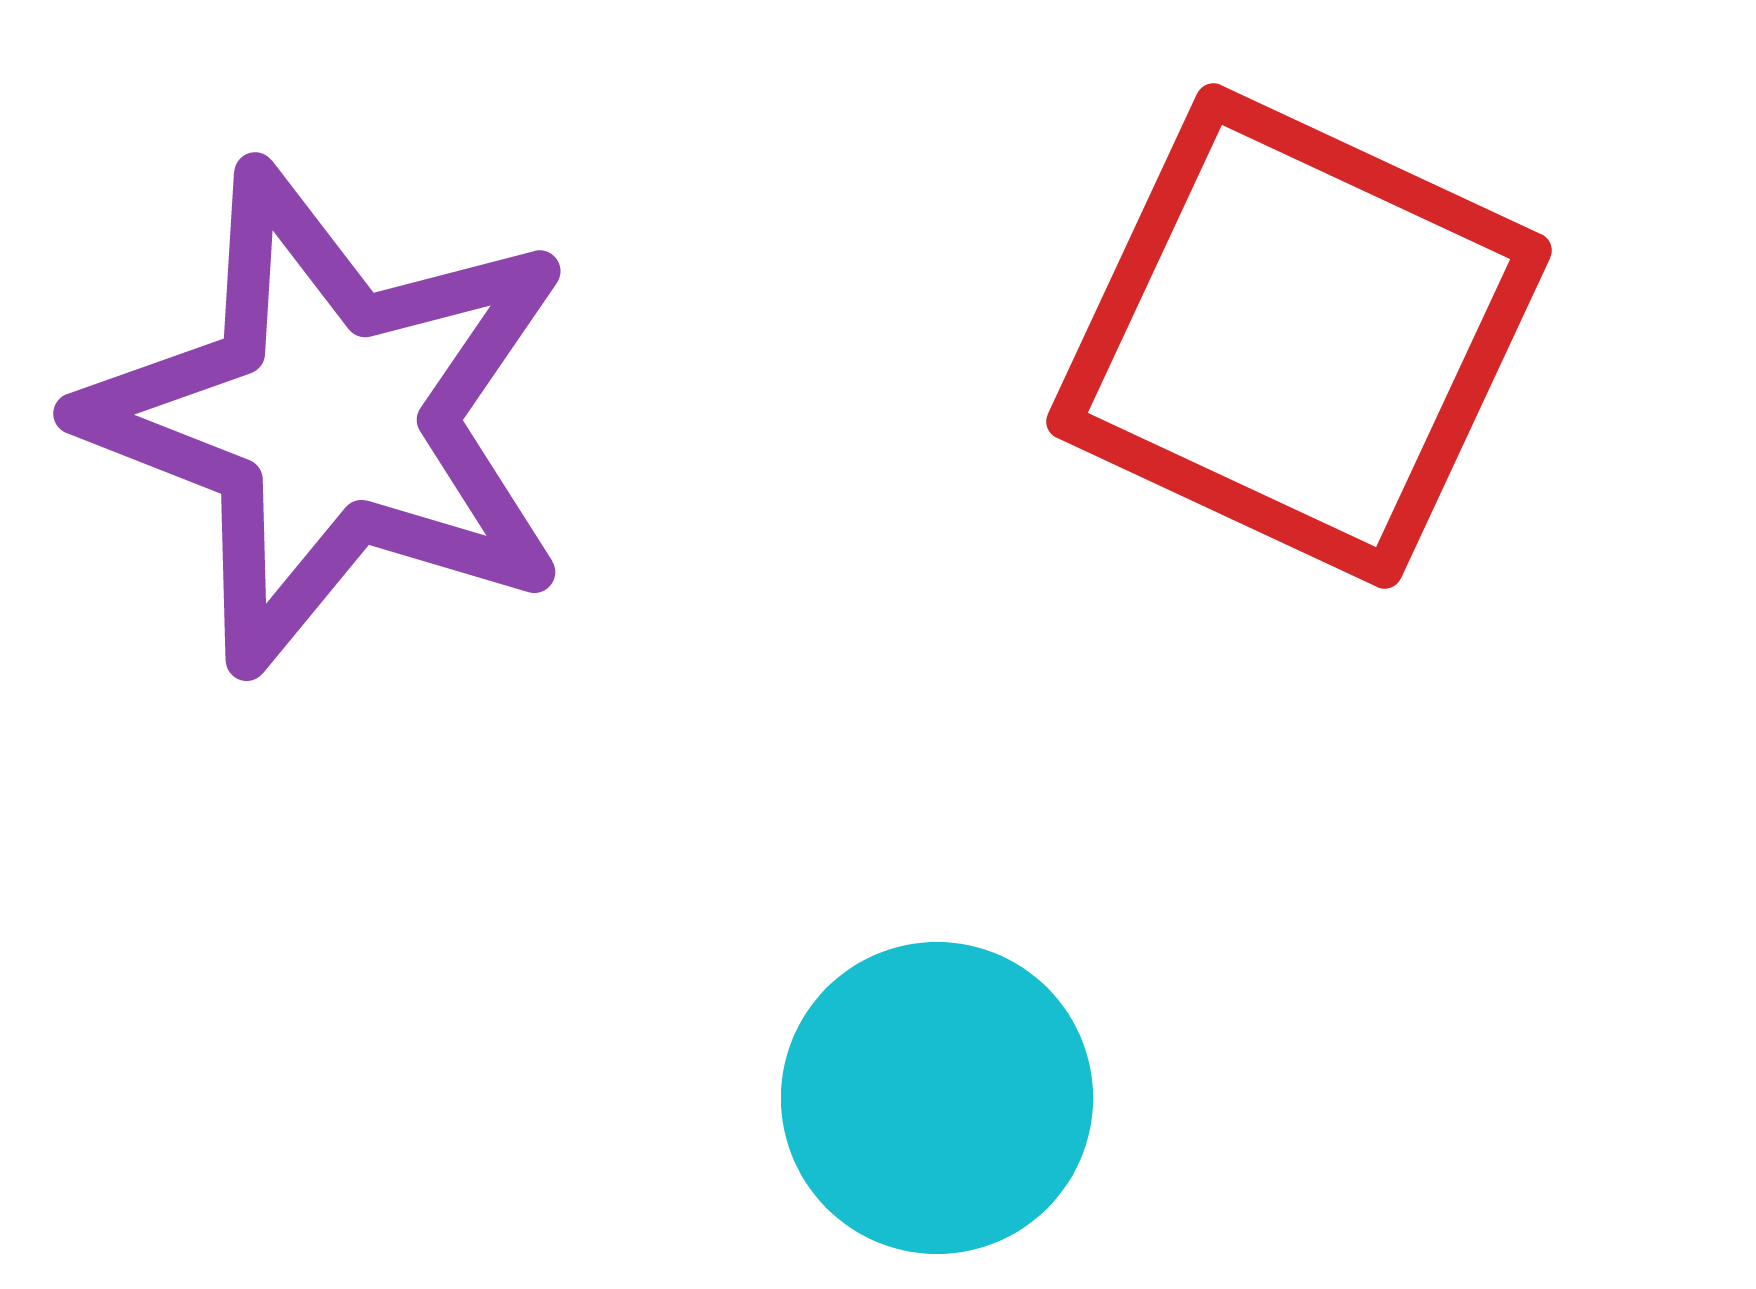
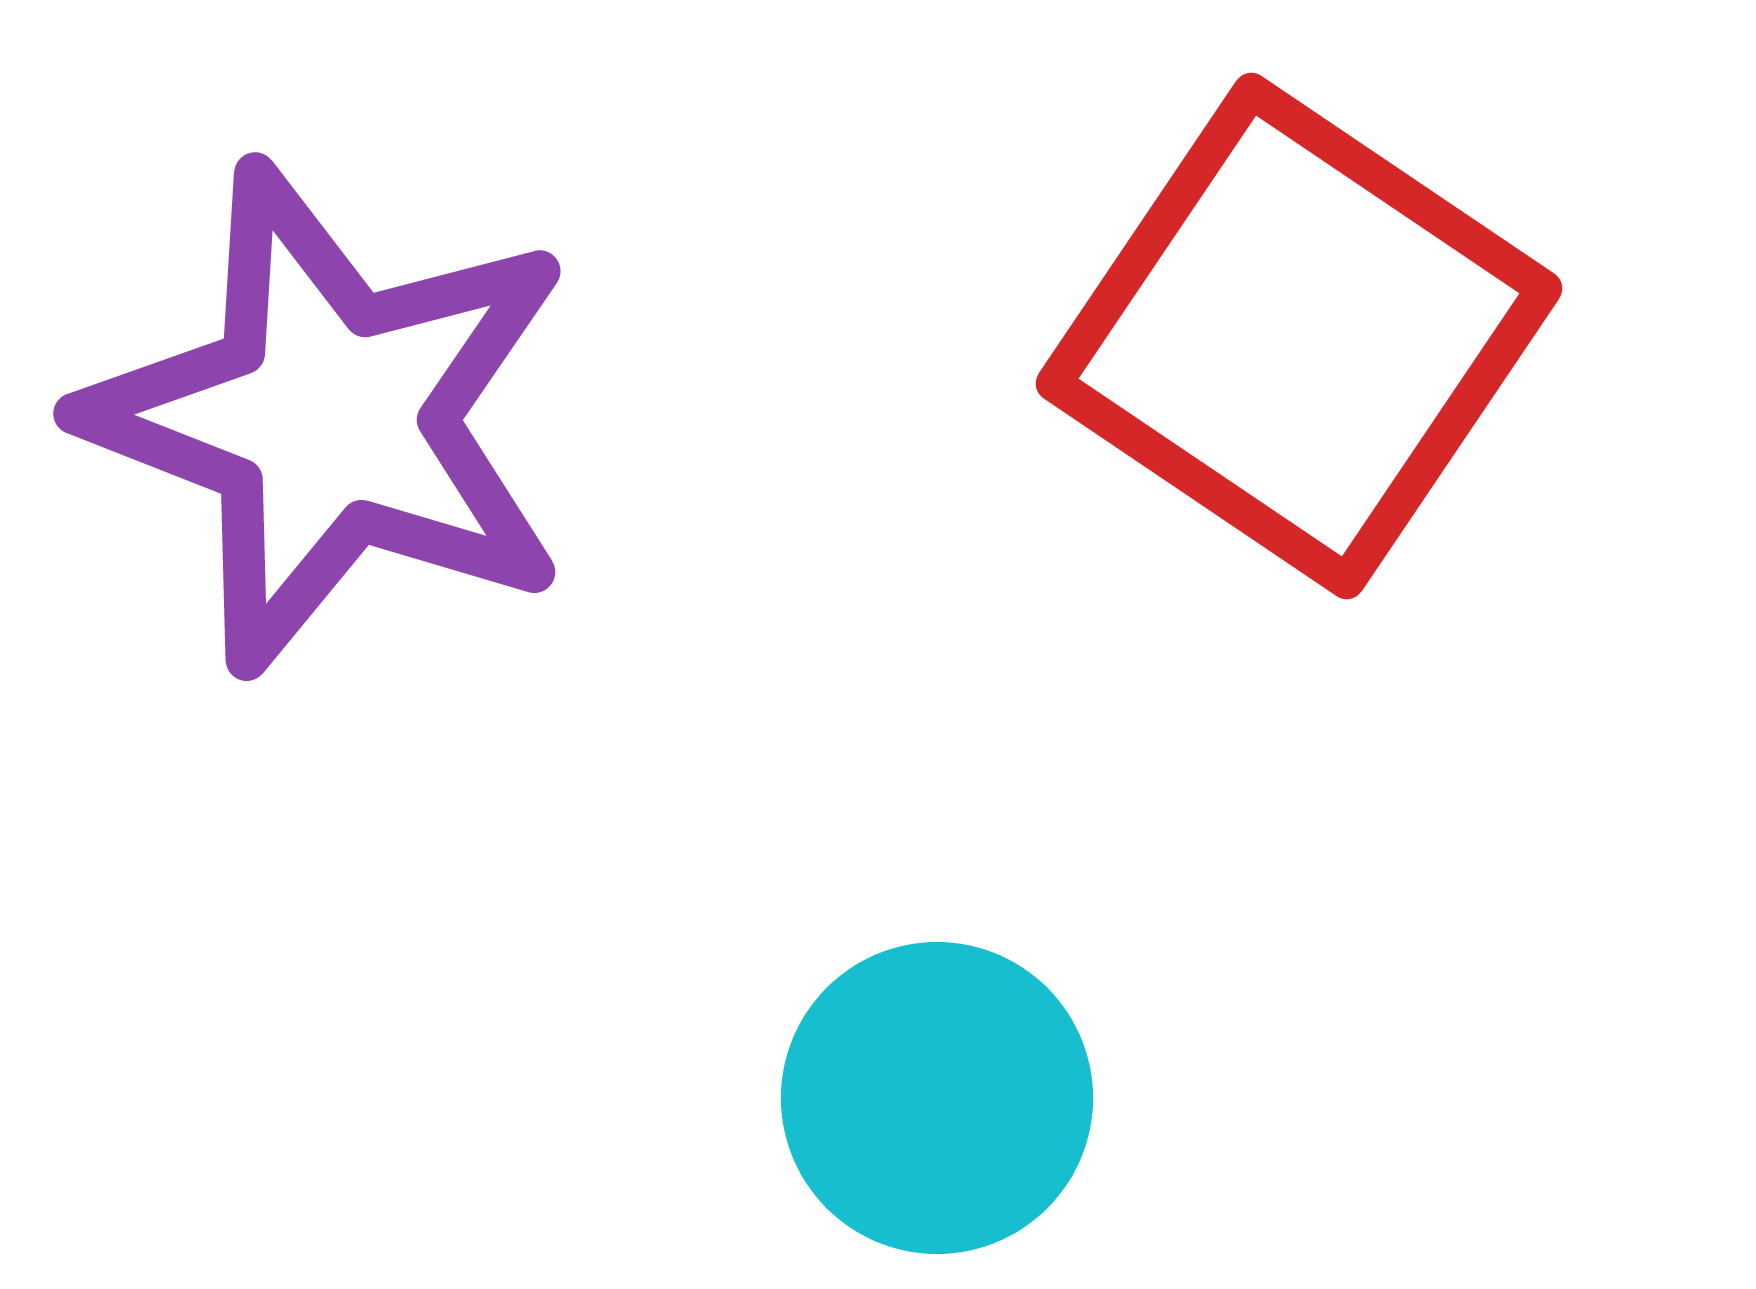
red square: rotated 9 degrees clockwise
